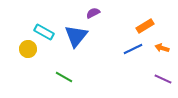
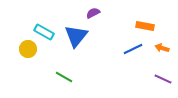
orange rectangle: rotated 42 degrees clockwise
